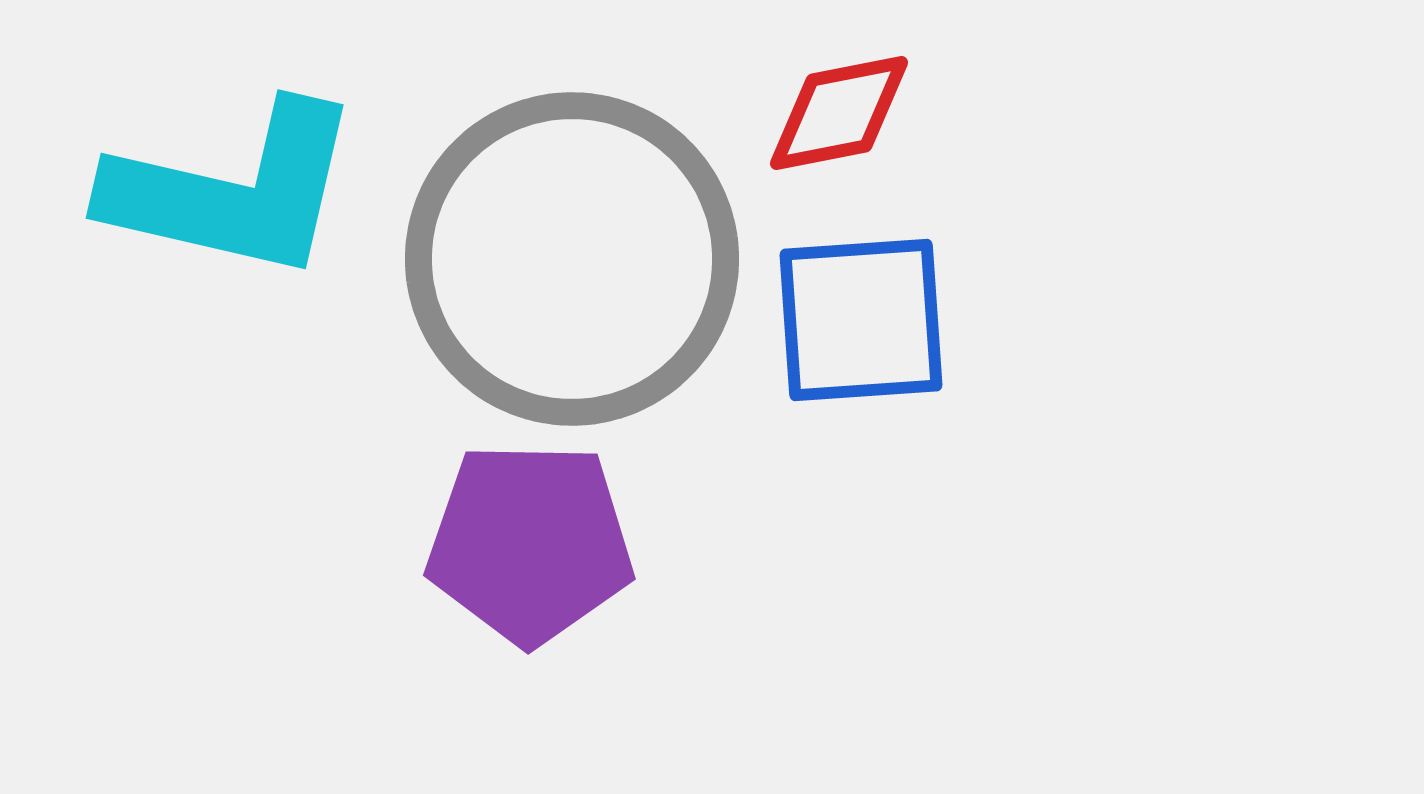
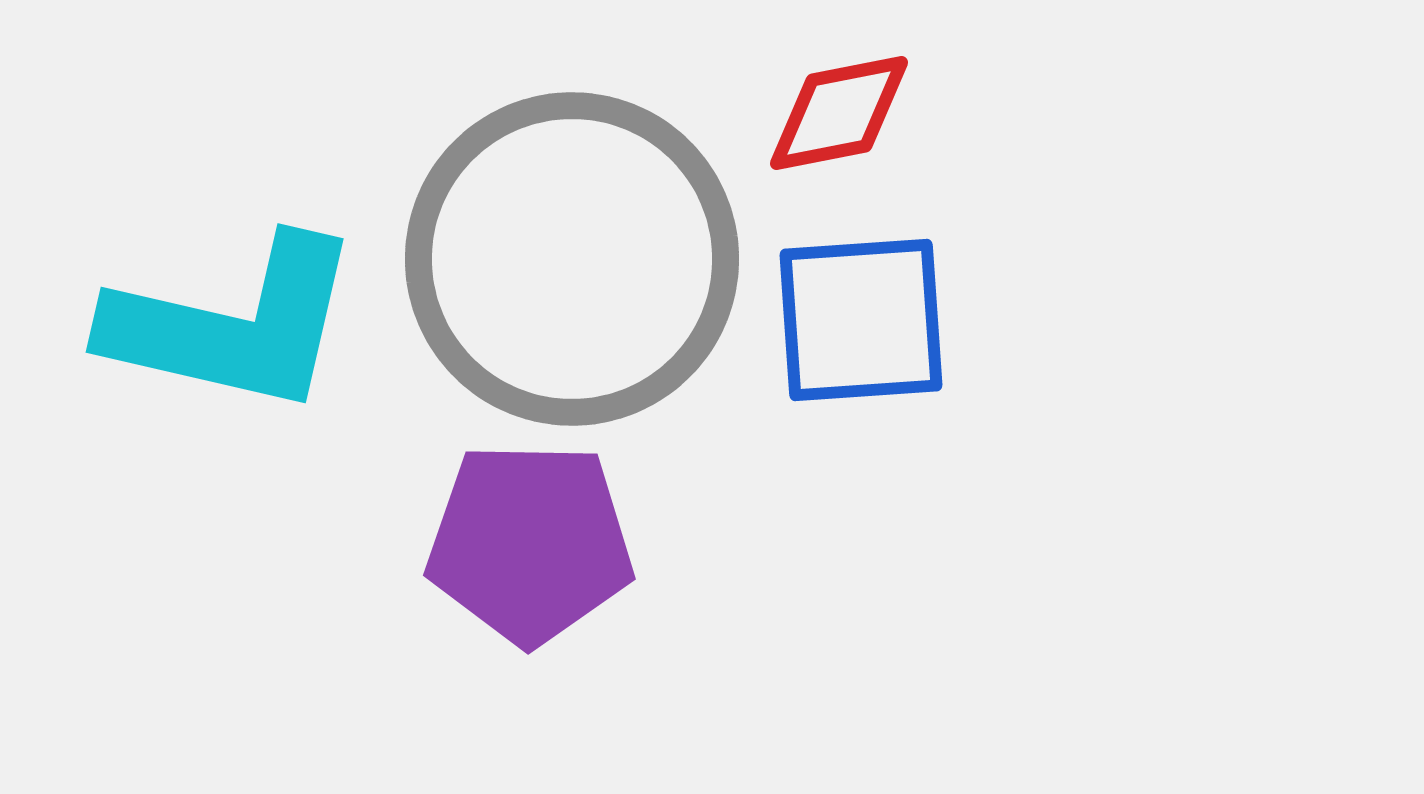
cyan L-shape: moved 134 px down
